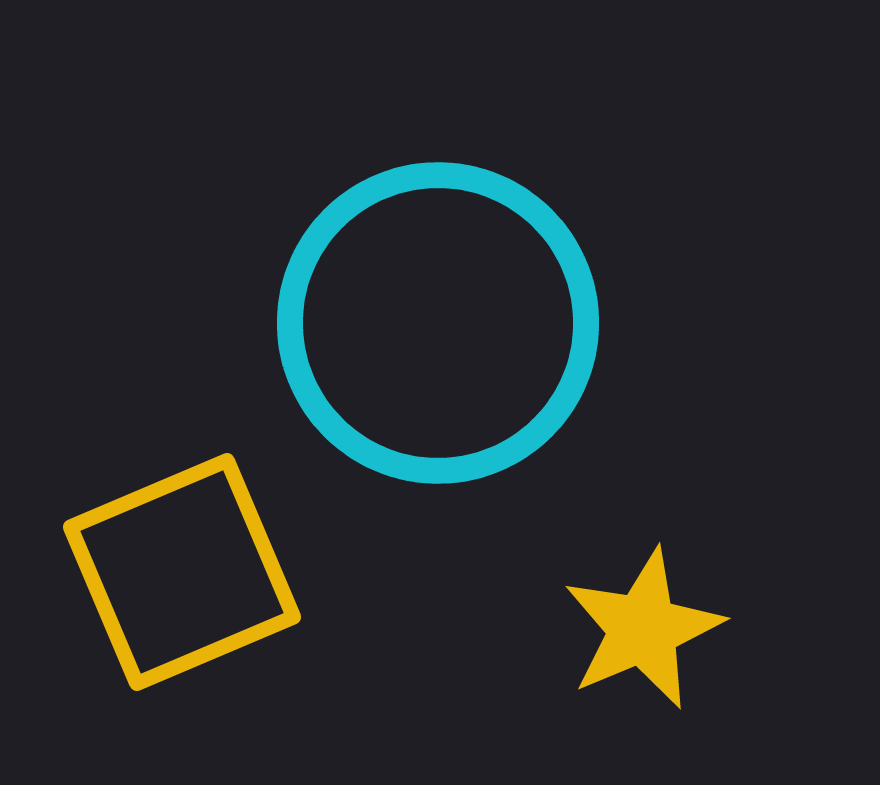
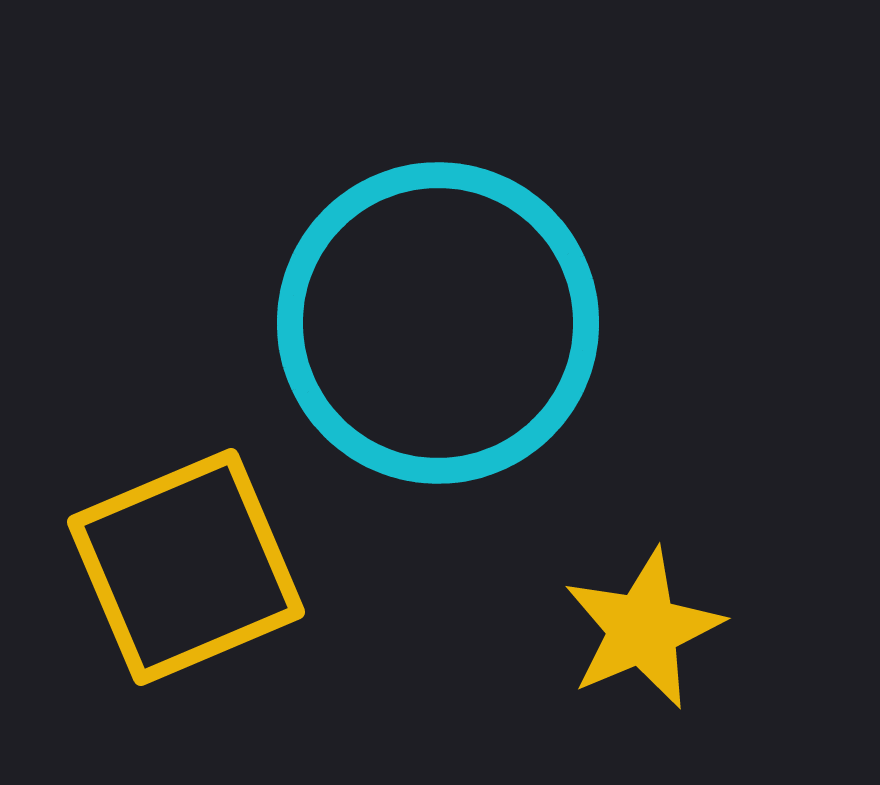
yellow square: moved 4 px right, 5 px up
